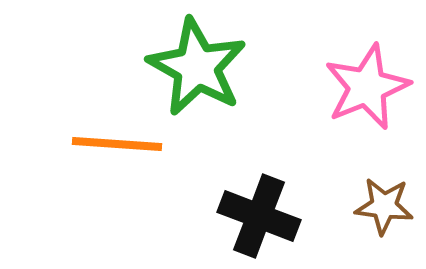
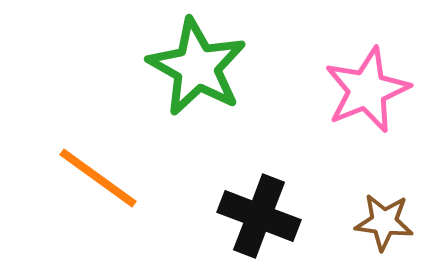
pink star: moved 3 px down
orange line: moved 19 px left, 34 px down; rotated 32 degrees clockwise
brown star: moved 16 px down
